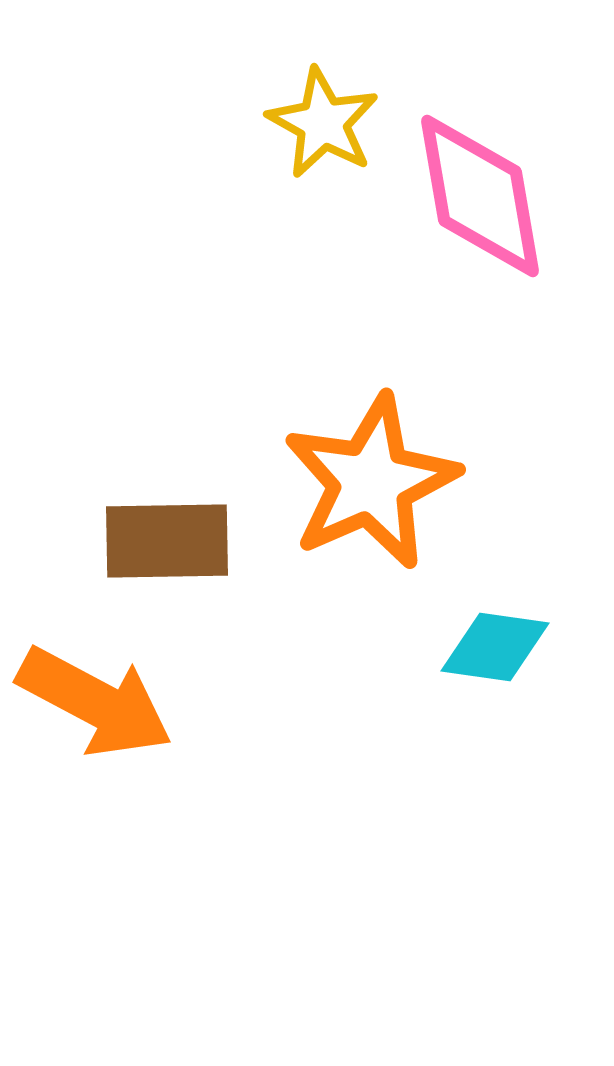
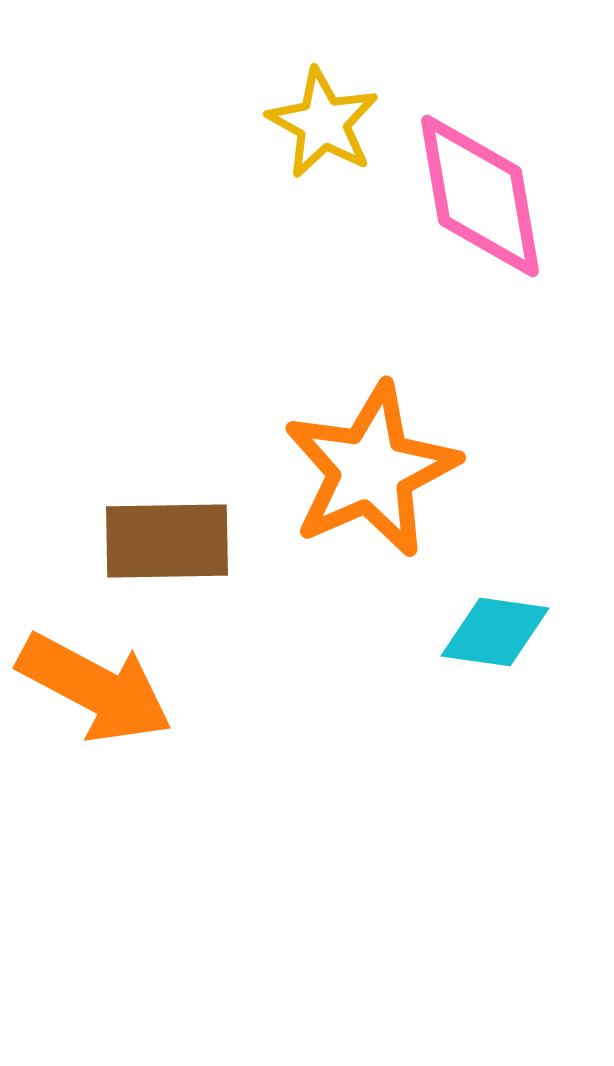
orange star: moved 12 px up
cyan diamond: moved 15 px up
orange arrow: moved 14 px up
